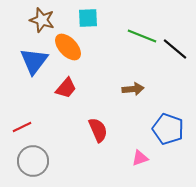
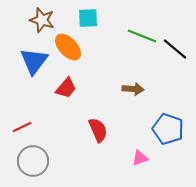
brown arrow: rotated 10 degrees clockwise
